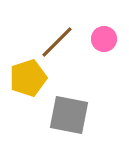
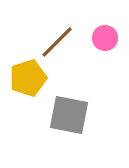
pink circle: moved 1 px right, 1 px up
